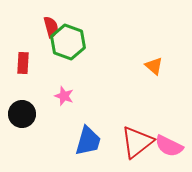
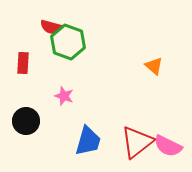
red semicircle: rotated 120 degrees clockwise
black circle: moved 4 px right, 7 px down
pink semicircle: moved 1 px left
